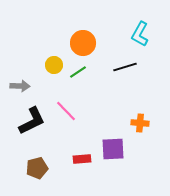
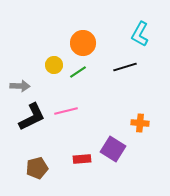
pink line: rotated 60 degrees counterclockwise
black L-shape: moved 4 px up
purple square: rotated 35 degrees clockwise
